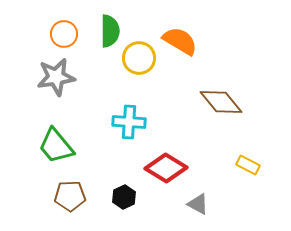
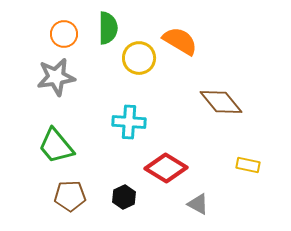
green semicircle: moved 2 px left, 3 px up
yellow rectangle: rotated 15 degrees counterclockwise
